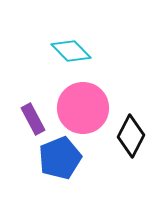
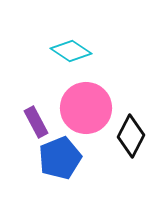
cyan diamond: rotated 12 degrees counterclockwise
pink circle: moved 3 px right
purple rectangle: moved 3 px right, 3 px down
